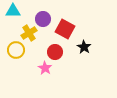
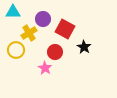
cyan triangle: moved 1 px down
